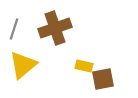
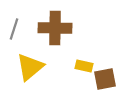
brown cross: rotated 20 degrees clockwise
yellow triangle: moved 7 px right, 2 px down
brown square: moved 2 px right
